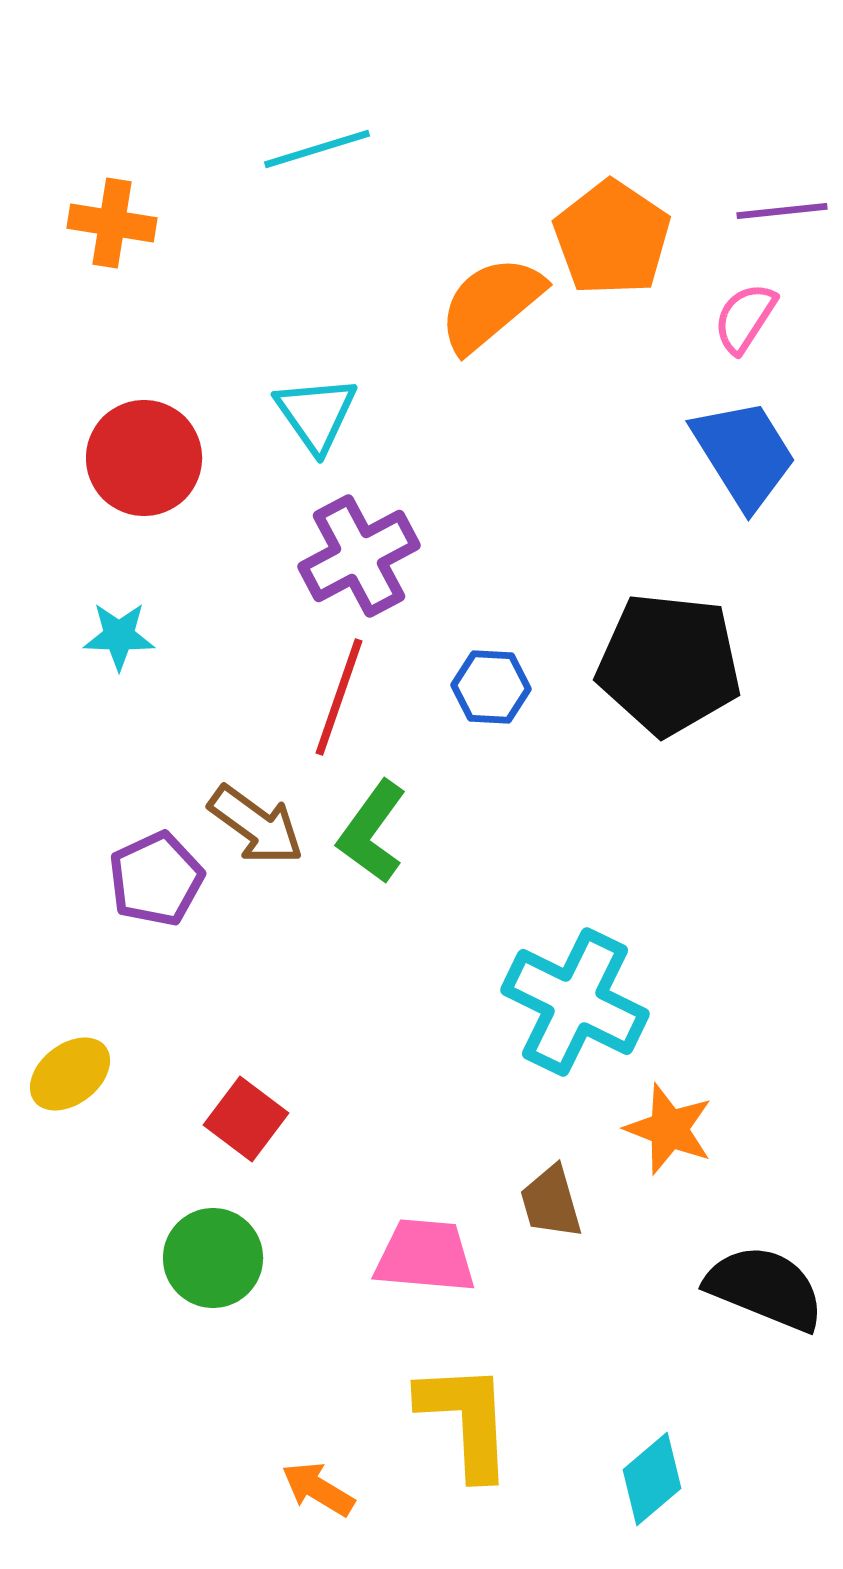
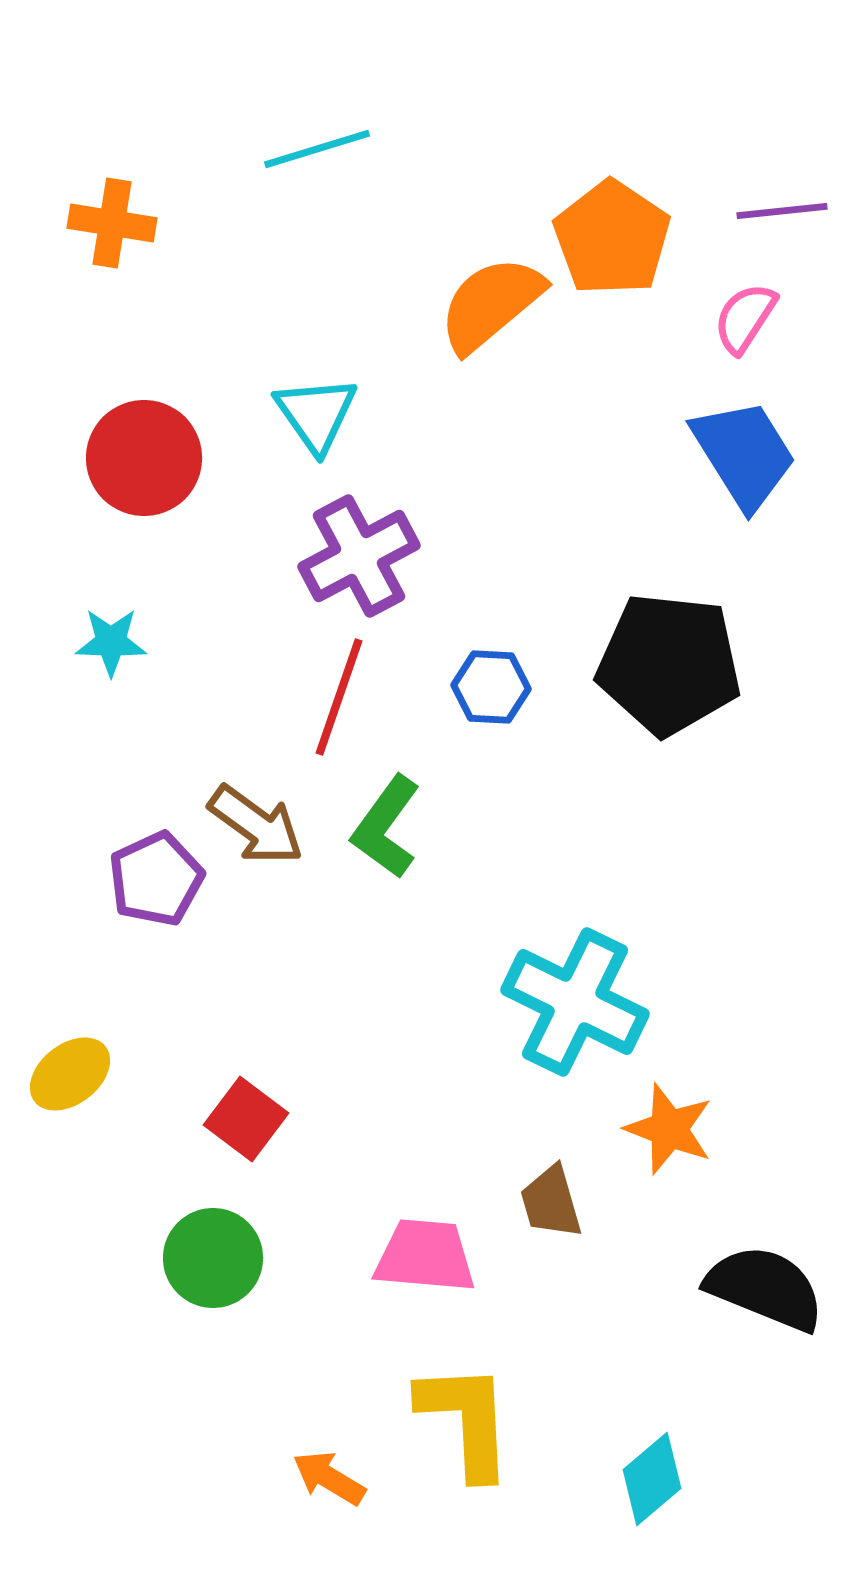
cyan star: moved 8 px left, 6 px down
green L-shape: moved 14 px right, 5 px up
orange arrow: moved 11 px right, 11 px up
